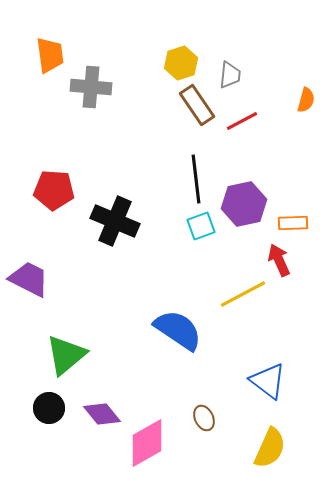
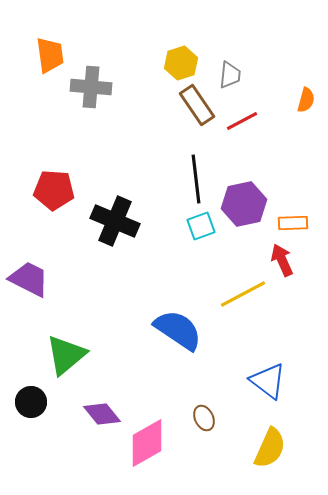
red arrow: moved 3 px right
black circle: moved 18 px left, 6 px up
